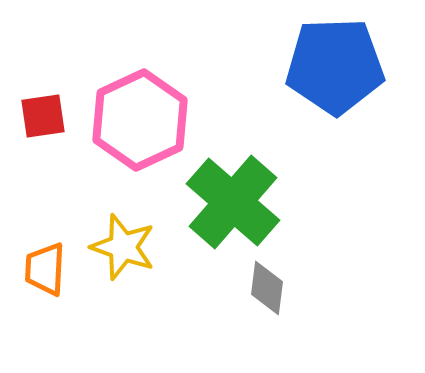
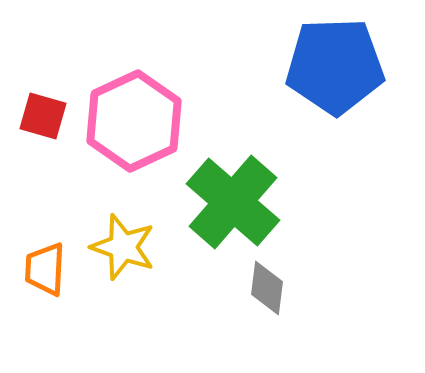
red square: rotated 24 degrees clockwise
pink hexagon: moved 6 px left, 1 px down
